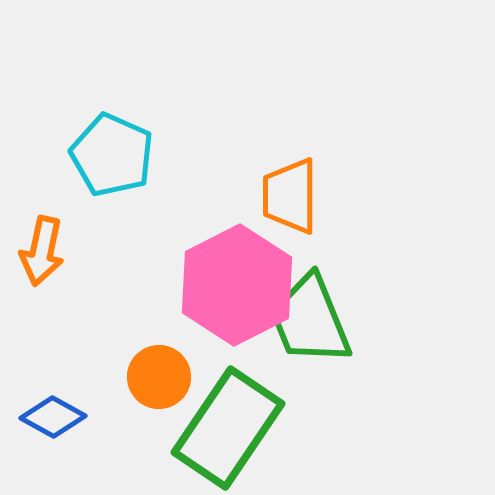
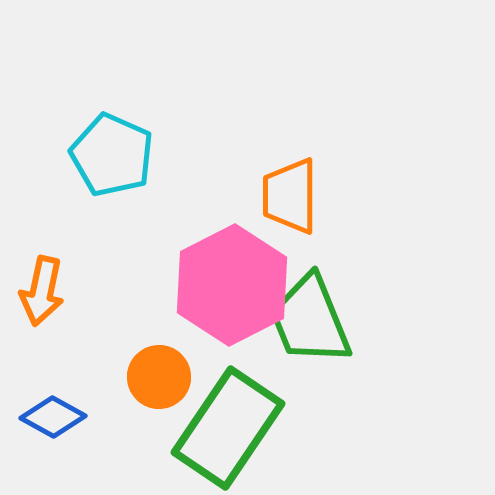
orange arrow: moved 40 px down
pink hexagon: moved 5 px left
